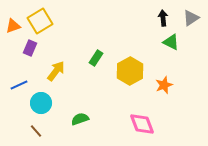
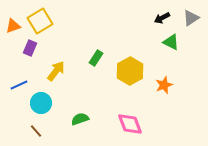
black arrow: moved 1 px left; rotated 112 degrees counterclockwise
pink diamond: moved 12 px left
